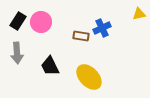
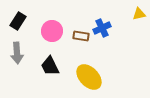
pink circle: moved 11 px right, 9 px down
